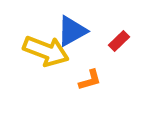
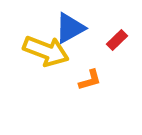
blue triangle: moved 2 px left, 3 px up
red rectangle: moved 2 px left, 1 px up
